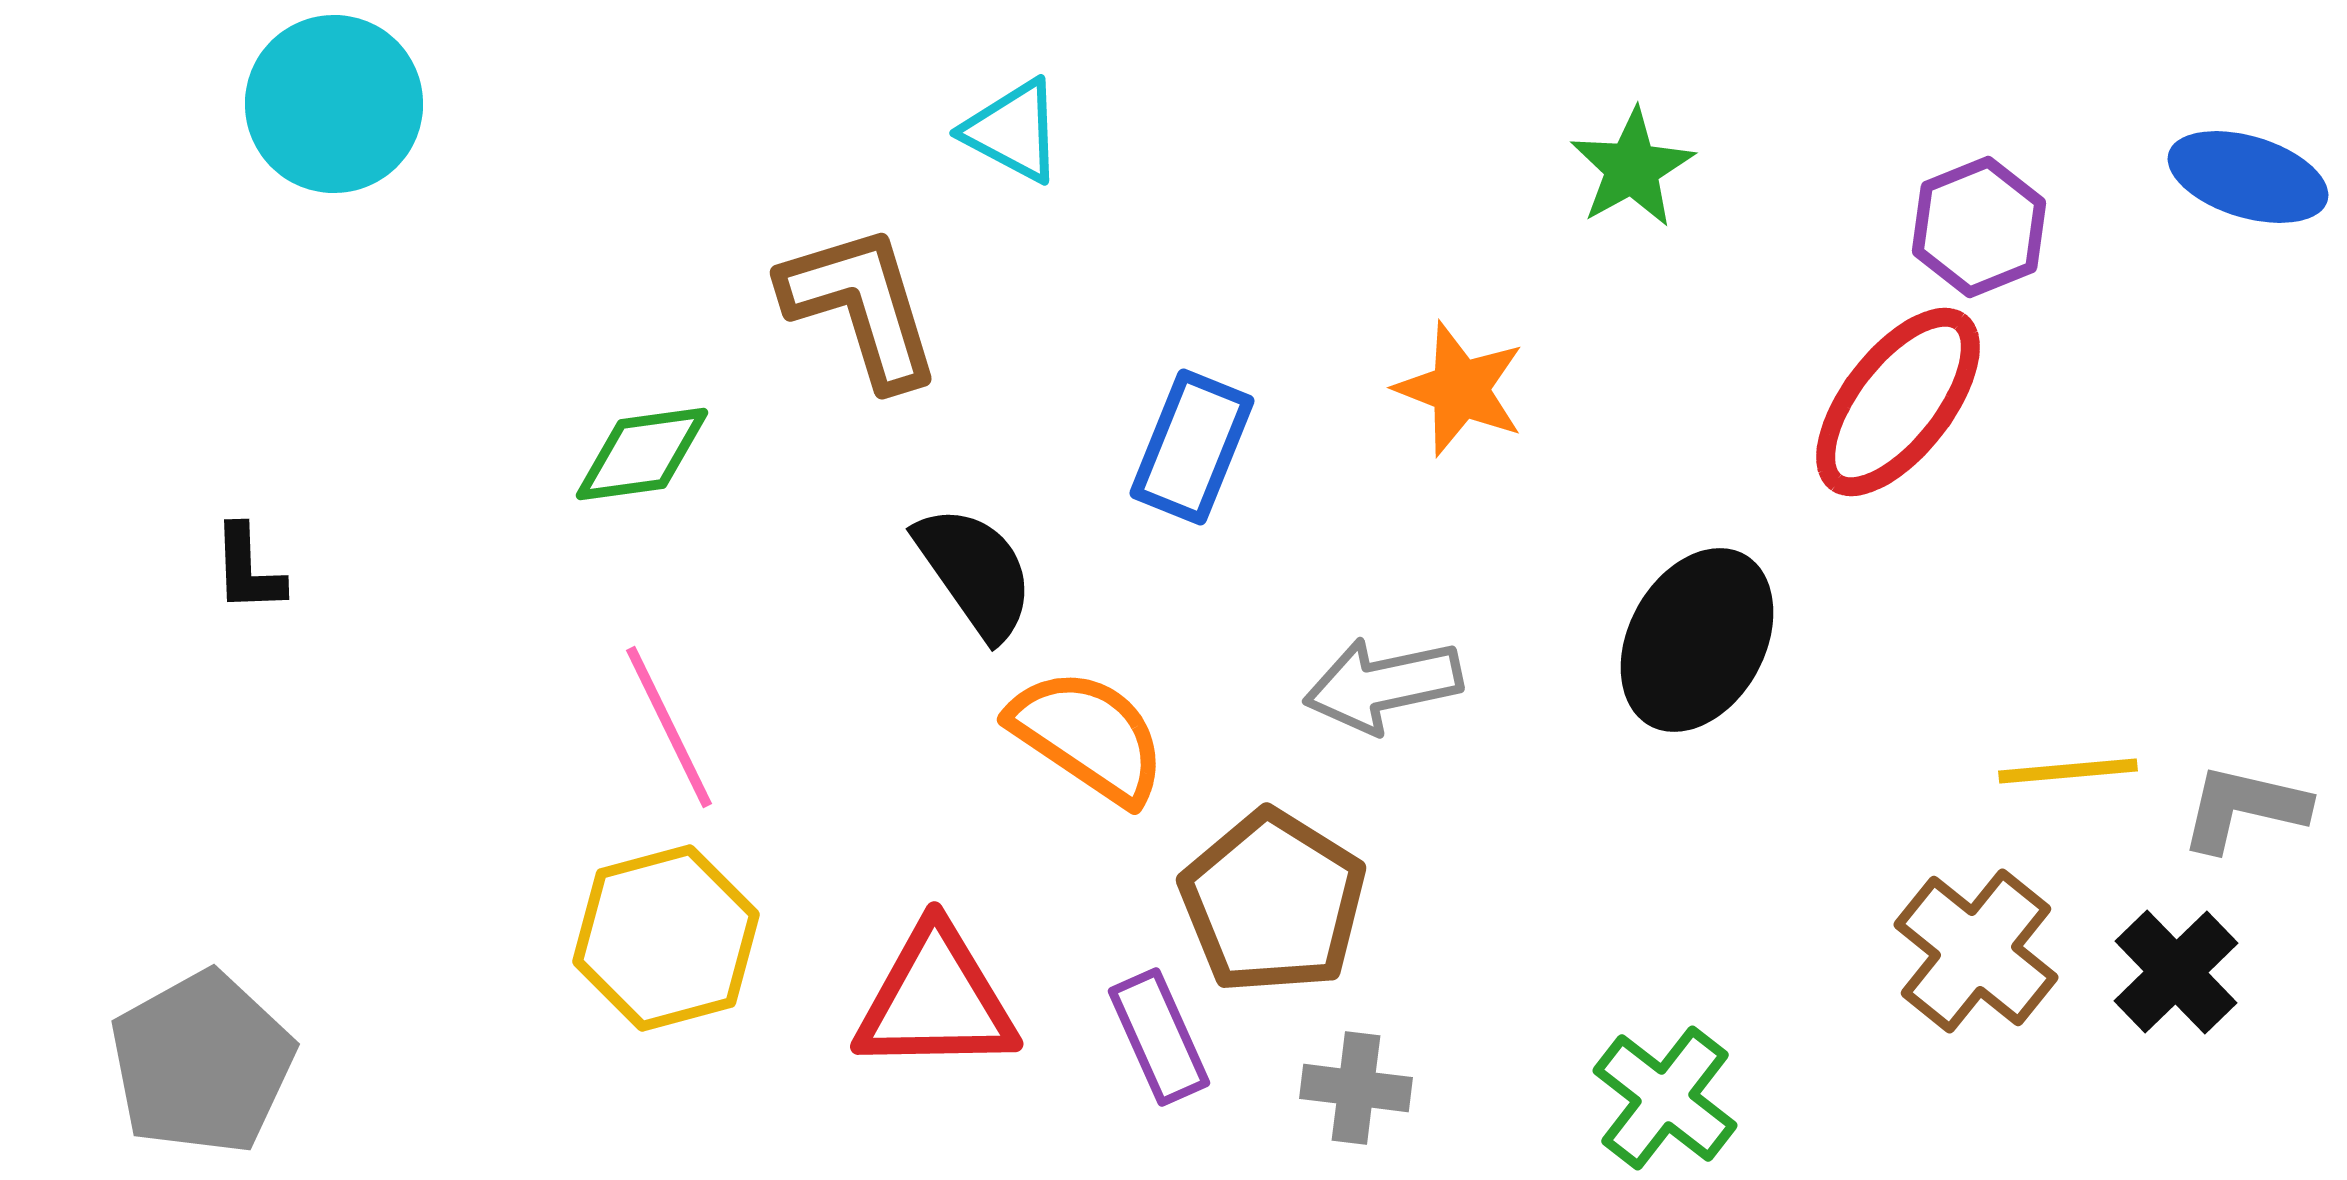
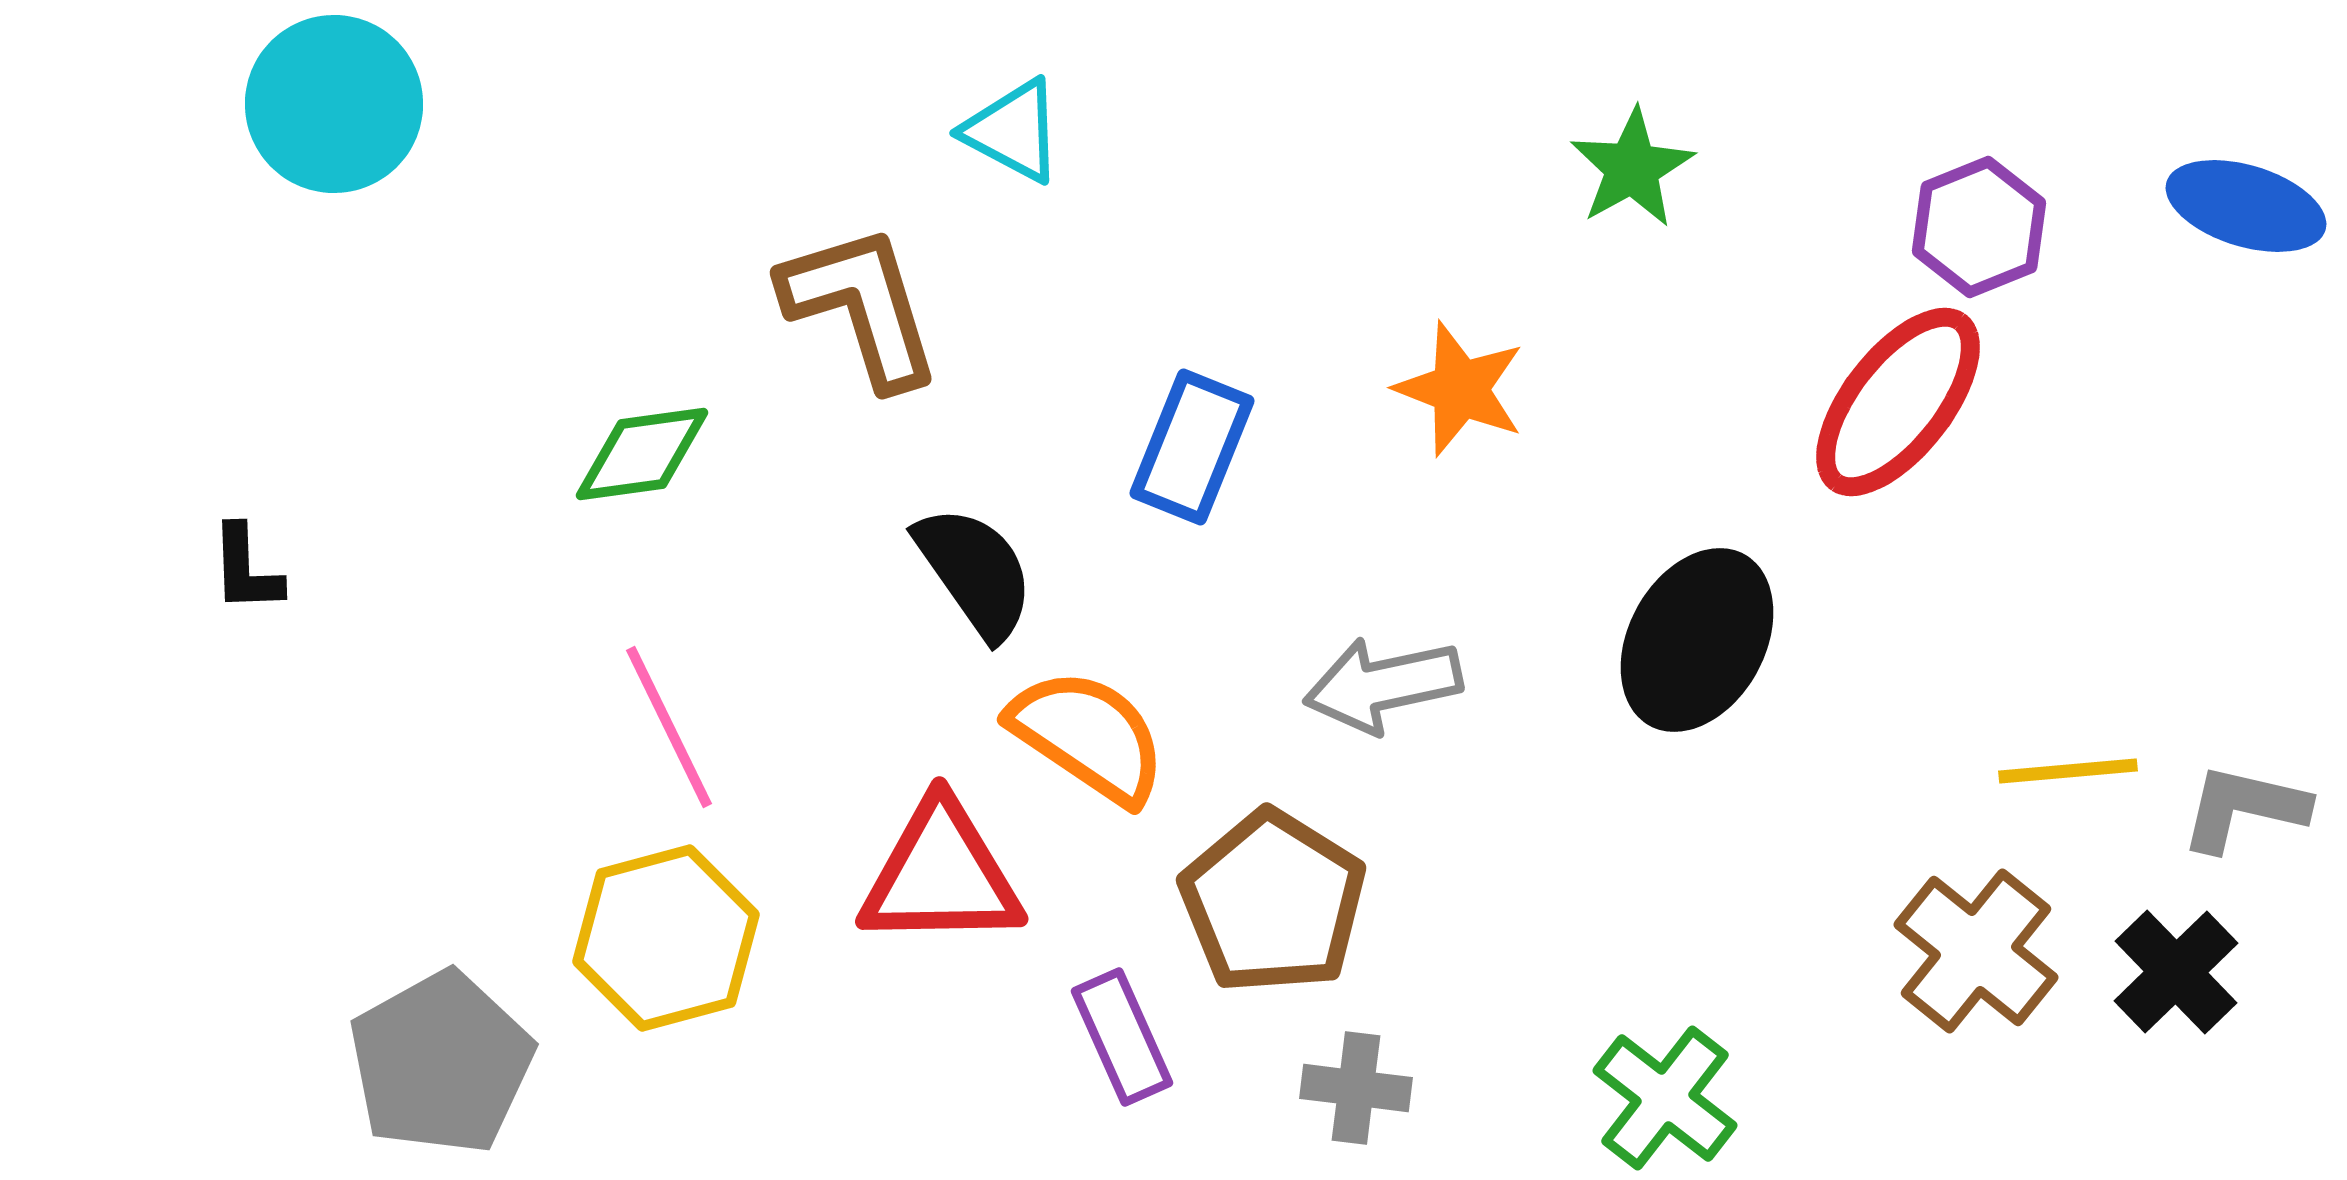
blue ellipse: moved 2 px left, 29 px down
black L-shape: moved 2 px left
red triangle: moved 5 px right, 125 px up
purple rectangle: moved 37 px left
gray pentagon: moved 239 px right
